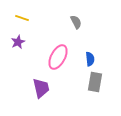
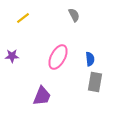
yellow line: moved 1 px right; rotated 56 degrees counterclockwise
gray semicircle: moved 2 px left, 7 px up
purple star: moved 6 px left, 14 px down; rotated 24 degrees clockwise
purple trapezoid: moved 1 px right, 8 px down; rotated 35 degrees clockwise
